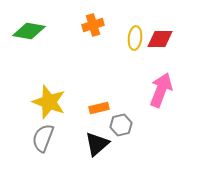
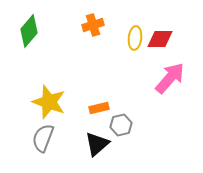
green diamond: rotated 60 degrees counterclockwise
pink arrow: moved 9 px right, 12 px up; rotated 20 degrees clockwise
